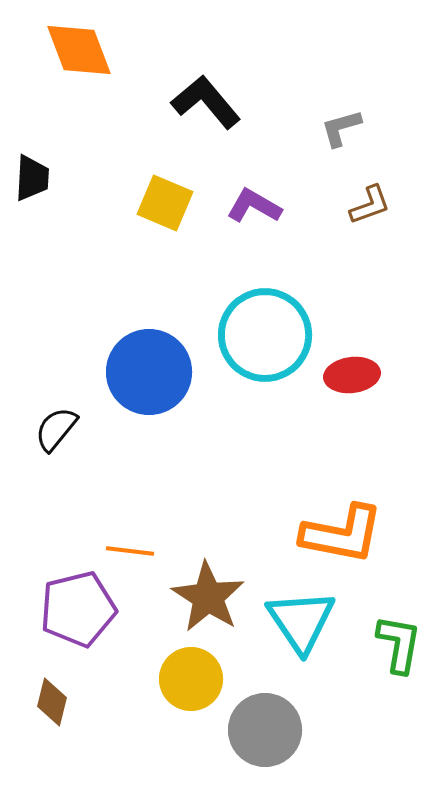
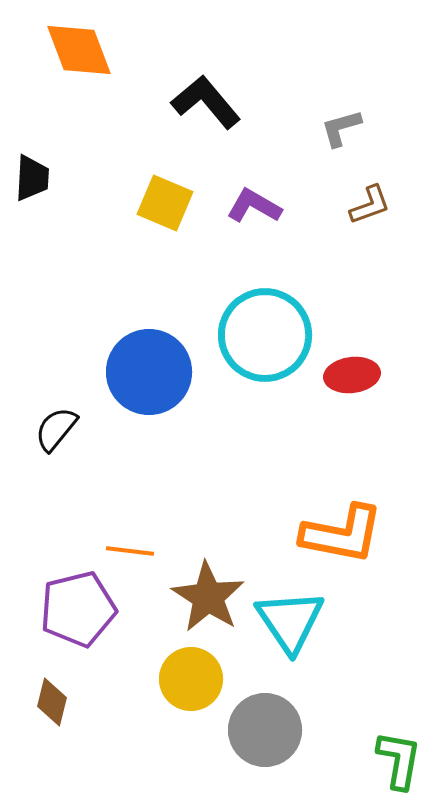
cyan triangle: moved 11 px left
green L-shape: moved 116 px down
